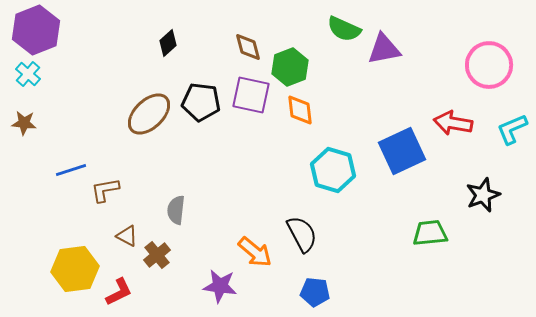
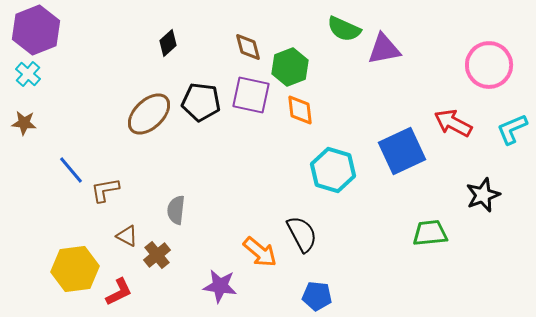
red arrow: rotated 18 degrees clockwise
blue line: rotated 68 degrees clockwise
orange arrow: moved 5 px right
blue pentagon: moved 2 px right, 4 px down
